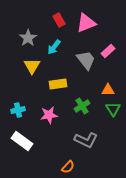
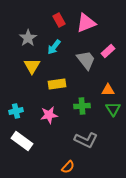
yellow rectangle: moved 1 px left
green cross: rotated 28 degrees clockwise
cyan cross: moved 2 px left, 1 px down
